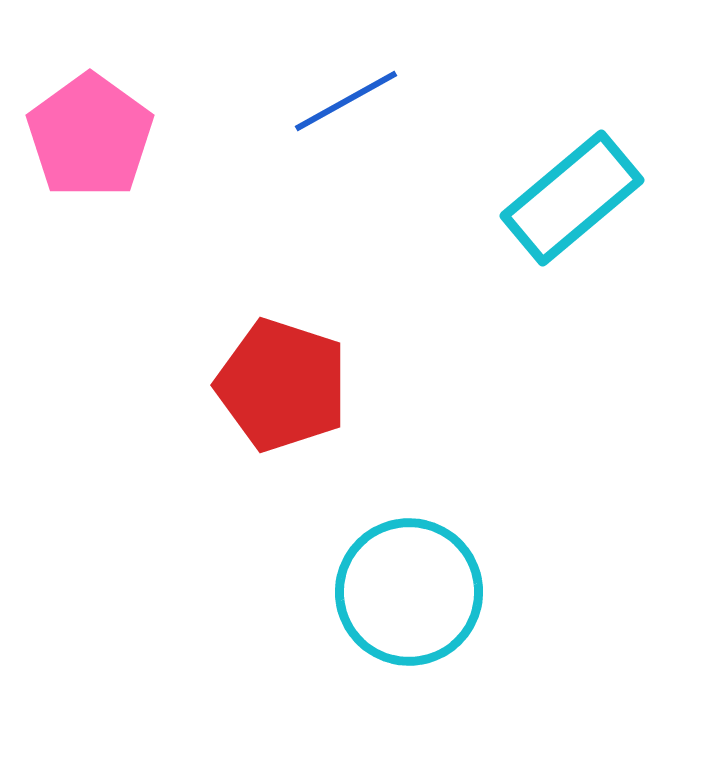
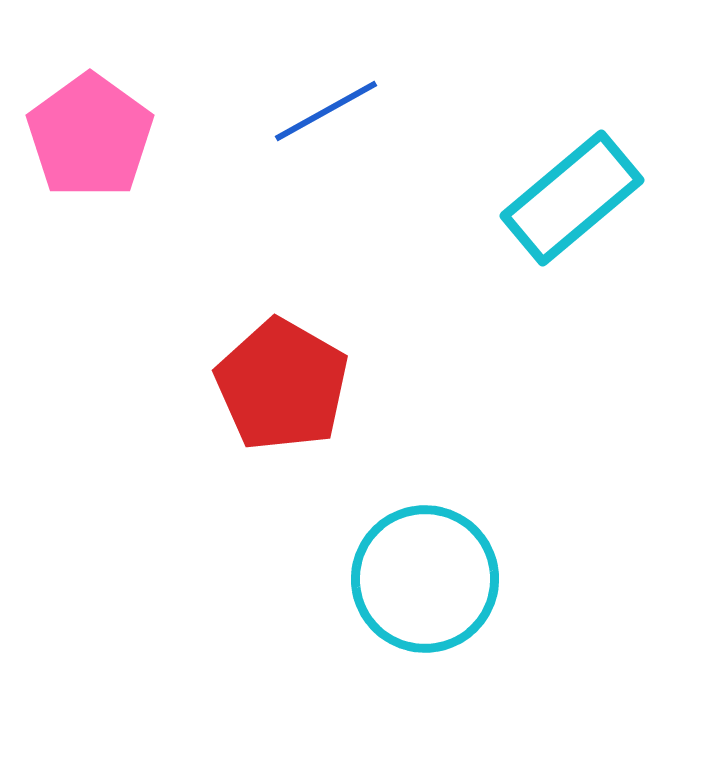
blue line: moved 20 px left, 10 px down
red pentagon: rotated 12 degrees clockwise
cyan circle: moved 16 px right, 13 px up
